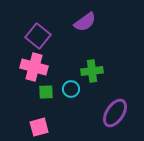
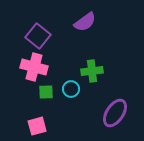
pink square: moved 2 px left, 1 px up
